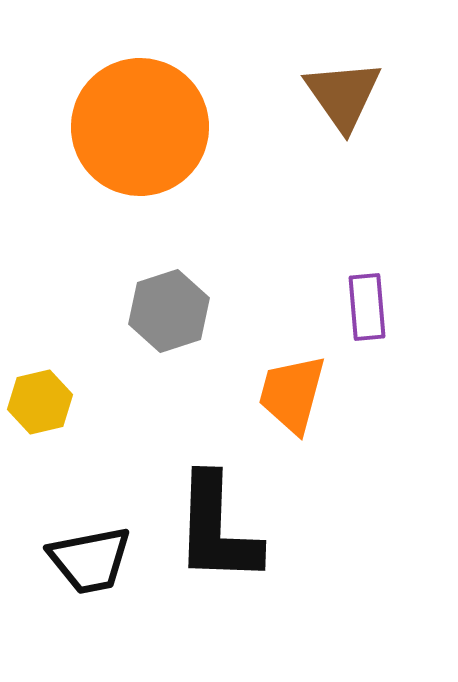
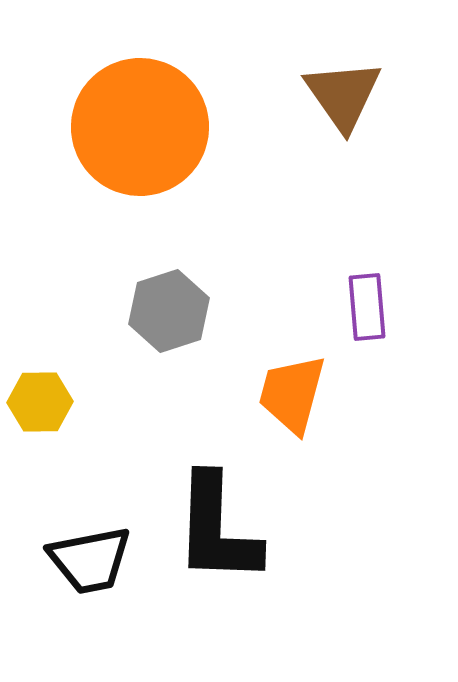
yellow hexagon: rotated 12 degrees clockwise
